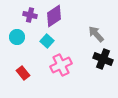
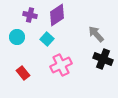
purple diamond: moved 3 px right, 1 px up
cyan square: moved 2 px up
